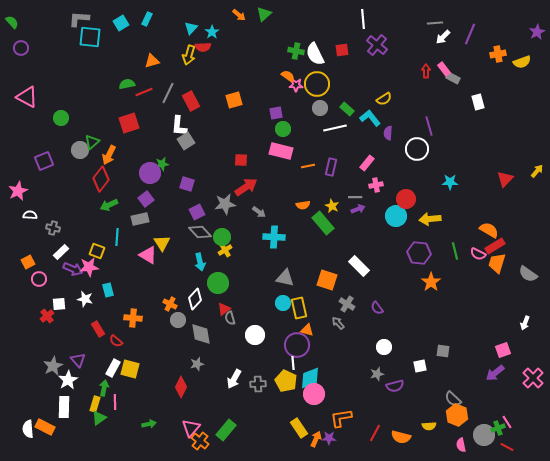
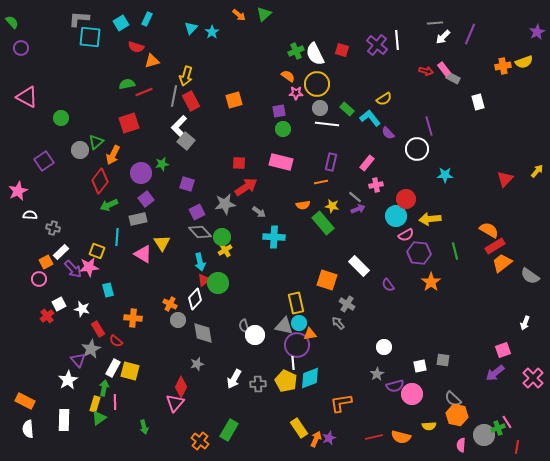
white line at (363, 19): moved 34 px right, 21 px down
red semicircle at (203, 47): moved 67 px left; rotated 21 degrees clockwise
red square at (342, 50): rotated 24 degrees clockwise
green cross at (296, 51): rotated 35 degrees counterclockwise
orange cross at (498, 54): moved 5 px right, 12 px down
yellow arrow at (189, 55): moved 3 px left, 21 px down
yellow semicircle at (522, 62): moved 2 px right
red arrow at (426, 71): rotated 104 degrees clockwise
pink star at (296, 85): moved 8 px down
gray line at (168, 93): moved 6 px right, 3 px down; rotated 15 degrees counterclockwise
purple square at (276, 113): moved 3 px right, 2 px up
white L-shape at (179, 126): rotated 40 degrees clockwise
white line at (335, 128): moved 8 px left, 4 px up; rotated 20 degrees clockwise
purple semicircle at (388, 133): rotated 48 degrees counterclockwise
gray square at (186, 141): rotated 18 degrees counterclockwise
green triangle at (92, 142): moved 4 px right
pink rectangle at (281, 151): moved 11 px down
orange arrow at (109, 155): moved 4 px right
red square at (241, 160): moved 2 px left, 3 px down
purple square at (44, 161): rotated 12 degrees counterclockwise
orange line at (308, 166): moved 13 px right, 16 px down
purple rectangle at (331, 167): moved 5 px up
purple circle at (150, 173): moved 9 px left
red diamond at (101, 179): moved 1 px left, 2 px down
cyan star at (450, 182): moved 5 px left, 7 px up
gray line at (355, 197): rotated 40 degrees clockwise
yellow star at (332, 206): rotated 16 degrees counterclockwise
gray rectangle at (140, 219): moved 2 px left
pink semicircle at (478, 254): moved 72 px left, 19 px up; rotated 56 degrees counterclockwise
pink triangle at (148, 255): moved 5 px left, 1 px up
orange square at (28, 262): moved 18 px right
orange trapezoid at (497, 263): moved 5 px right; rotated 35 degrees clockwise
purple arrow at (73, 269): rotated 24 degrees clockwise
gray semicircle at (528, 274): moved 2 px right, 2 px down
gray triangle at (285, 278): moved 1 px left, 48 px down
white star at (85, 299): moved 3 px left, 10 px down
cyan circle at (283, 303): moved 16 px right, 20 px down
white square at (59, 304): rotated 24 degrees counterclockwise
yellow rectangle at (299, 308): moved 3 px left, 5 px up
purple semicircle at (377, 308): moved 11 px right, 23 px up
red triangle at (224, 309): moved 20 px left, 29 px up
gray semicircle at (230, 318): moved 14 px right, 8 px down
orange triangle at (307, 330): moved 3 px right, 4 px down; rotated 24 degrees counterclockwise
gray diamond at (201, 334): moved 2 px right, 1 px up
gray square at (443, 351): moved 9 px down
gray star at (53, 366): moved 38 px right, 17 px up
yellow square at (130, 369): moved 2 px down
gray star at (377, 374): rotated 16 degrees counterclockwise
pink circle at (314, 394): moved 98 px right
white rectangle at (64, 407): moved 13 px down
orange hexagon at (457, 415): rotated 10 degrees counterclockwise
orange L-shape at (341, 418): moved 15 px up
green arrow at (149, 424): moved 5 px left, 3 px down; rotated 88 degrees clockwise
orange rectangle at (45, 427): moved 20 px left, 26 px up
pink triangle at (191, 428): moved 16 px left, 25 px up
green rectangle at (226, 430): moved 3 px right; rotated 10 degrees counterclockwise
red line at (375, 433): moved 1 px left, 4 px down; rotated 48 degrees clockwise
purple star at (329, 438): rotated 24 degrees counterclockwise
pink semicircle at (461, 445): rotated 16 degrees clockwise
red line at (507, 447): moved 10 px right; rotated 72 degrees clockwise
